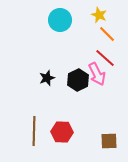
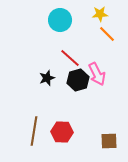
yellow star: moved 1 px right, 1 px up; rotated 28 degrees counterclockwise
red line: moved 35 px left
black hexagon: rotated 10 degrees clockwise
brown line: rotated 8 degrees clockwise
